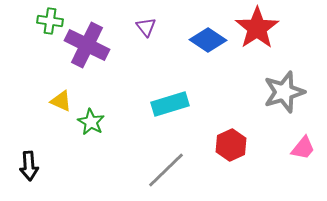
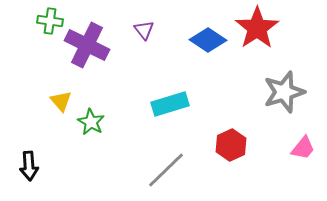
purple triangle: moved 2 px left, 3 px down
yellow triangle: rotated 25 degrees clockwise
